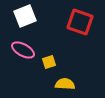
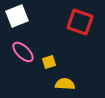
white square: moved 8 px left
pink ellipse: moved 2 px down; rotated 15 degrees clockwise
